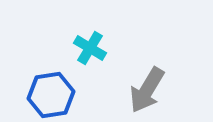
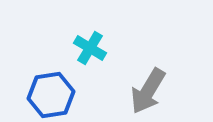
gray arrow: moved 1 px right, 1 px down
